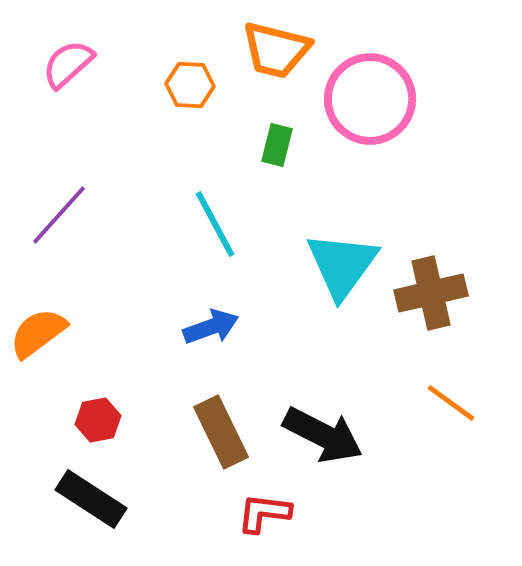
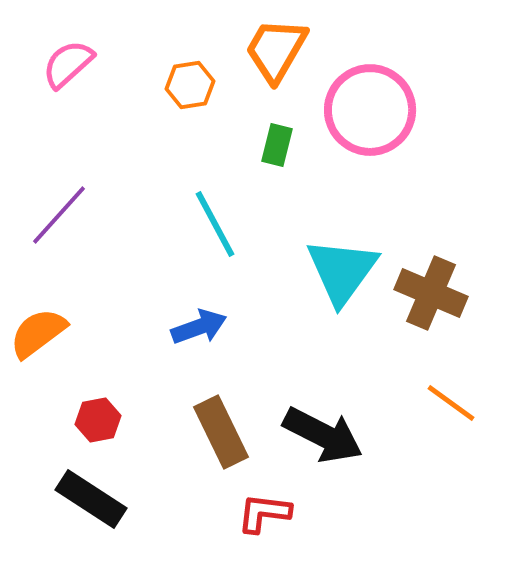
orange trapezoid: rotated 106 degrees clockwise
orange hexagon: rotated 12 degrees counterclockwise
pink circle: moved 11 px down
cyan triangle: moved 6 px down
brown cross: rotated 36 degrees clockwise
blue arrow: moved 12 px left
